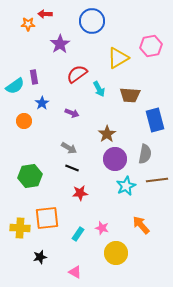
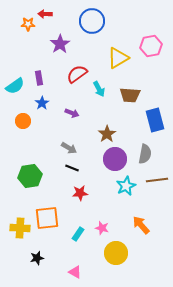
purple rectangle: moved 5 px right, 1 px down
orange circle: moved 1 px left
black star: moved 3 px left, 1 px down
